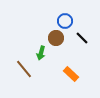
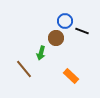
black line: moved 7 px up; rotated 24 degrees counterclockwise
orange rectangle: moved 2 px down
